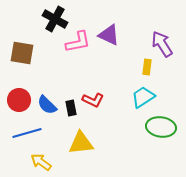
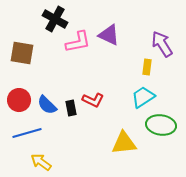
green ellipse: moved 2 px up
yellow triangle: moved 43 px right
